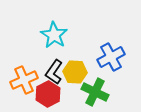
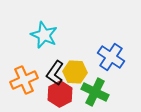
cyan star: moved 10 px left; rotated 8 degrees counterclockwise
blue cross: rotated 28 degrees counterclockwise
black L-shape: moved 1 px right, 1 px down
red hexagon: moved 12 px right
